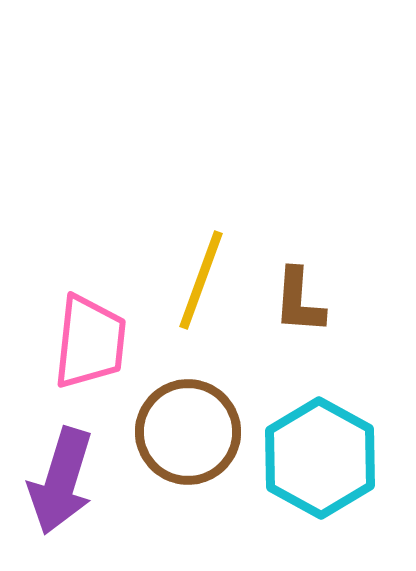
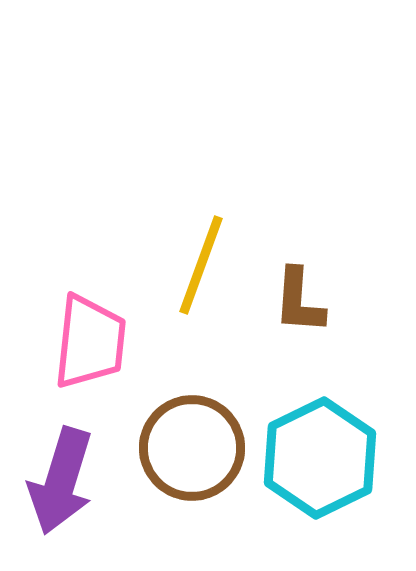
yellow line: moved 15 px up
brown circle: moved 4 px right, 16 px down
cyan hexagon: rotated 5 degrees clockwise
